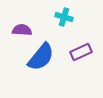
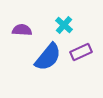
cyan cross: moved 8 px down; rotated 24 degrees clockwise
blue semicircle: moved 7 px right
